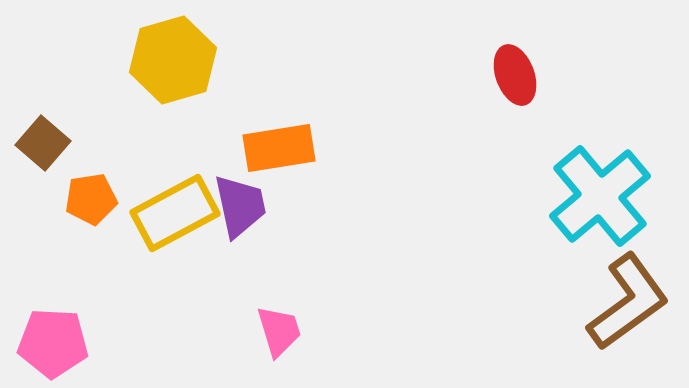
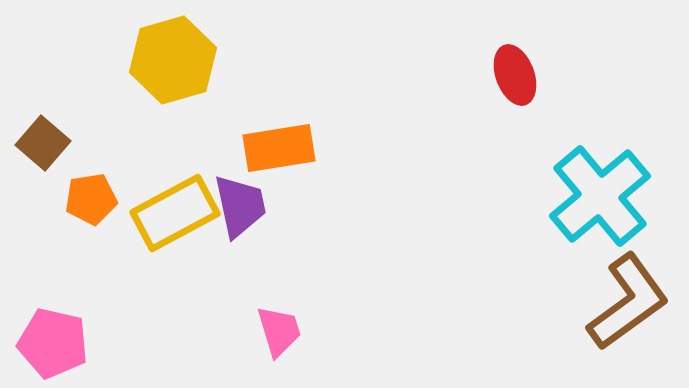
pink pentagon: rotated 10 degrees clockwise
